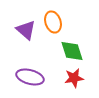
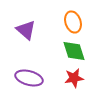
orange ellipse: moved 20 px right
green diamond: moved 2 px right
purple ellipse: moved 1 px left, 1 px down
